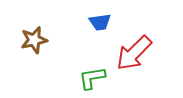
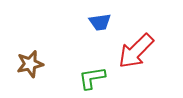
brown star: moved 4 px left, 24 px down
red arrow: moved 2 px right, 2 px up
